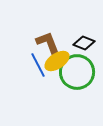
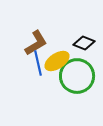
brown L-shape: moved 12 px left; rotated 80 degrees clockwise
blue line: moved 2 px up; rotated 15 degrees clockwise
green circle: moved 4 px down
